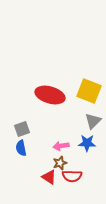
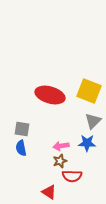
gray square: rotated 28 degrees clockwise
brown star: moved 2 px up
red triangle: moved 15 px down
